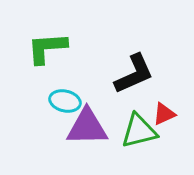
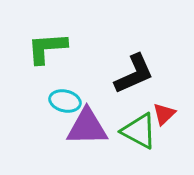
red triangle: rotated 20 degrees counterclockwise
green triangle: rotated 42 degrees clockwise
